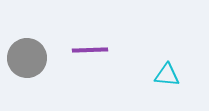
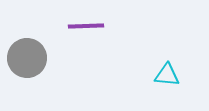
purple line: moved 4 px left, 24 px up
